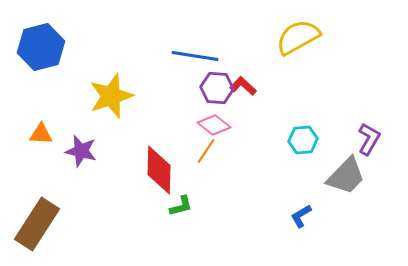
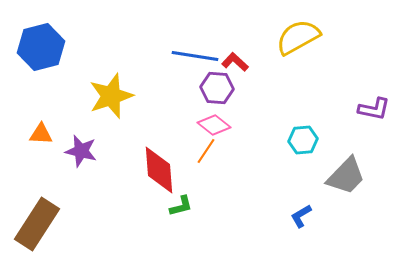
red L-shape: moved 8 px left, 24 px up
purple L-shape: moved 5 px right, 30 px up; rotated 72 degrees clockwise
red diamond: rotated 6 degrees counterclockwise
